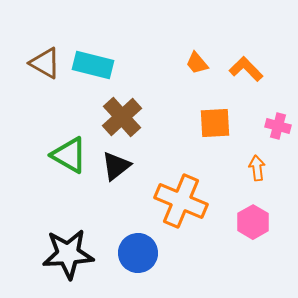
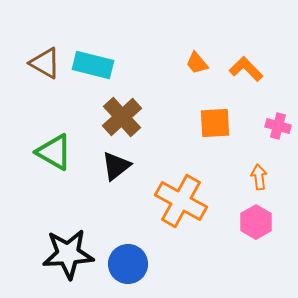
green triangle: moved 15 px left, 3 px up
orange arrow: moved 2 px right, 9 px down
orange cross: rotated 6 degrees clockwise
pink hexagon: moved 3 px right
blue circle: moved 10 px left, 11 px down
